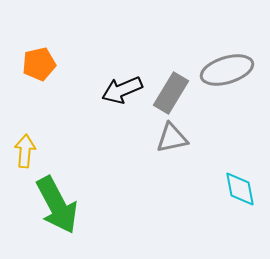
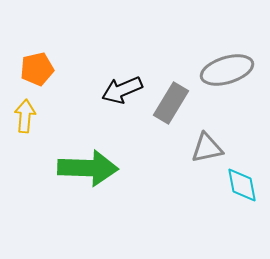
orange pentagon: moved 2 px left, 5 px down
gray rectangle: moved 10 px down
gray triangle: moved 35 px right, 10 px down
yellow arrow: moved 35 px up
cyan diamond: moved 2 px right, 4 px up
green arrow: moved 31 px right, 37 px up; rotated 60 degrees counterclockwise
